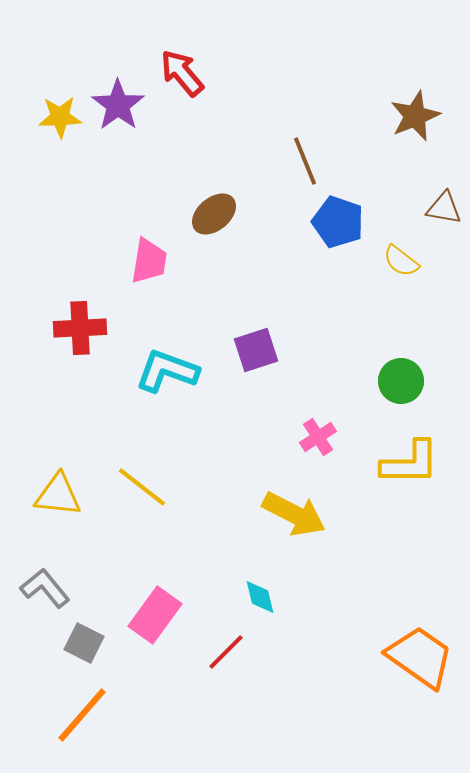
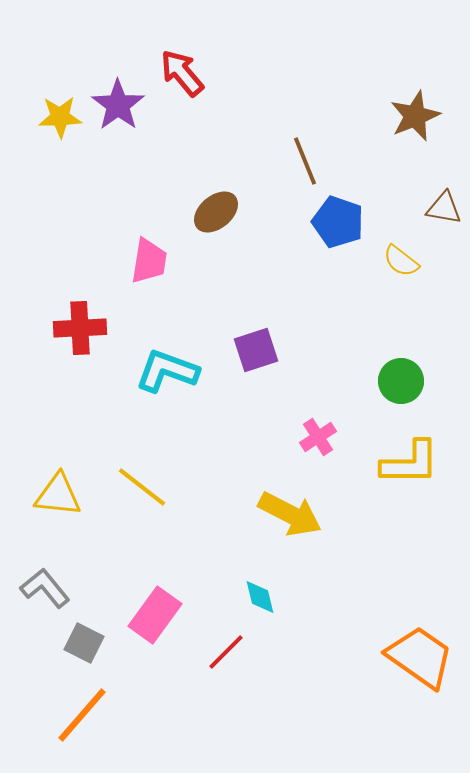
brown ellipse: moved 2 px right, 2 px up
yellow arrow: moved 4 px left
